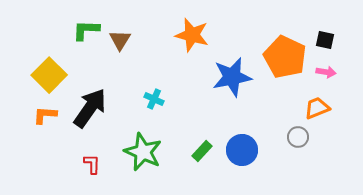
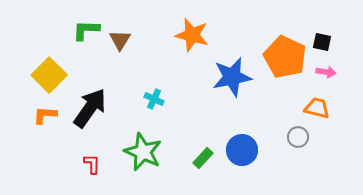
black square: moved 3 px left, 2 px down
orange trapezoid: rotated 36 degrees clockwise
green rectangle: moved 1 px right, 7 px down
